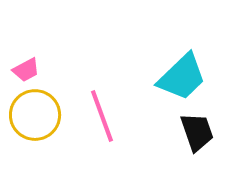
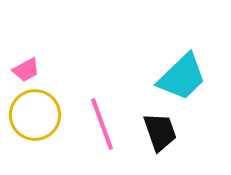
pink line: moved 8 px down
black trapezoid: moved 37 px left
